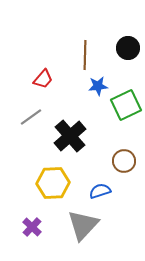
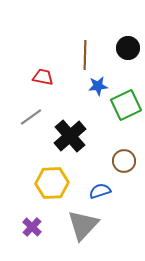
red trapezoid: moved 2 px up; rotated 120 degrees counterclockwise
yellow hexagon: moved 1 px left
